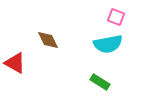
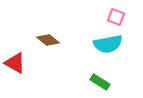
brown diamond: rotated 25 degrees counterclockwise
